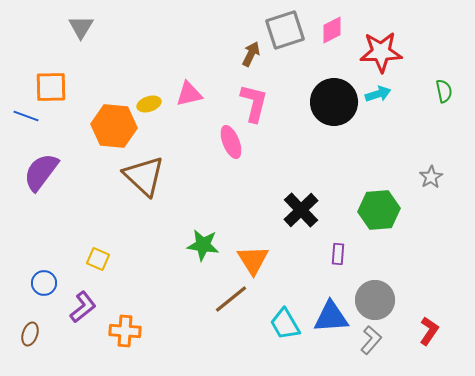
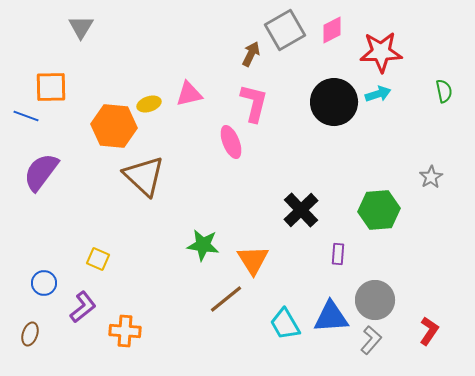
gray square: rotated 12 degrees counterclockwise
brown line: moved 5 px left
